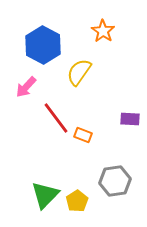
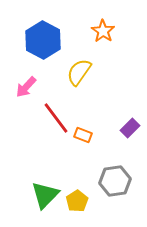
blue hexagon: moved 5 px up
purple rectangle: moved 9 px down; rotated 48 degrees counterclockwise
